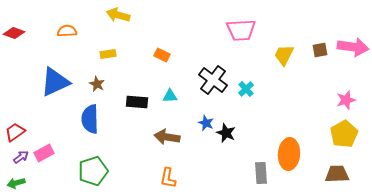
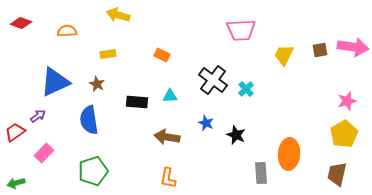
red diamond: moved 7 px right, 10 px up
pink star: moved 1 px right, 1 px down
blue semicircle: moved 1 px left, 1 px down; rotated 8 degrees counterclockwise
black star: moved 10 px right, 2 px down
pink rectangle: rotated 18 degrees counterclockwise
purple arrow: moved 17 px right, 41 px up
brown trapezoid: rotated 75 degrees counterclockwise
